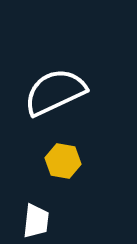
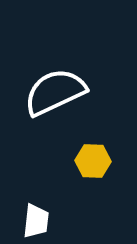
yellow hexagon: moved 30 px right; rotated 8 degrees counterclockwise
